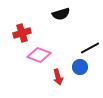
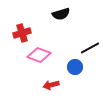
blue circle: moved 5 px left
red arrow: moved 7 px left, 8 px down; rotated 91 degrees clockwise
